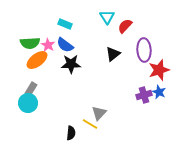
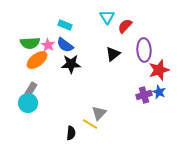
cyan rectangle: moved 1 px down
